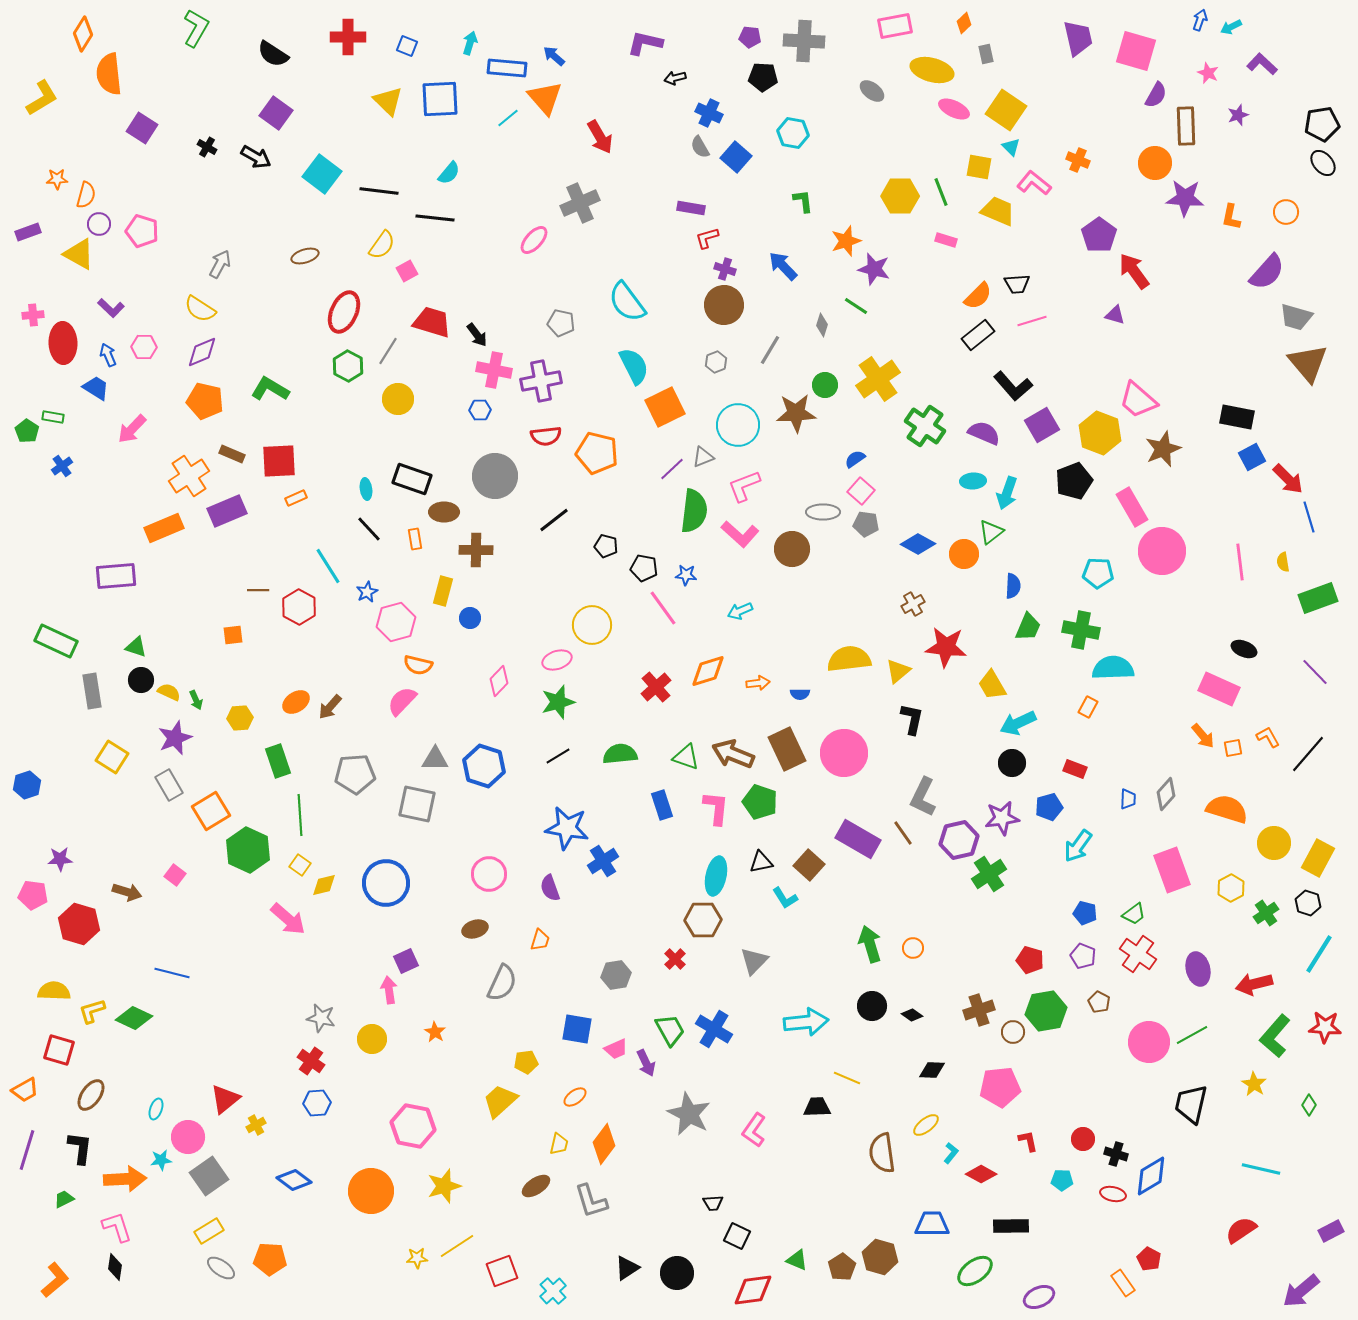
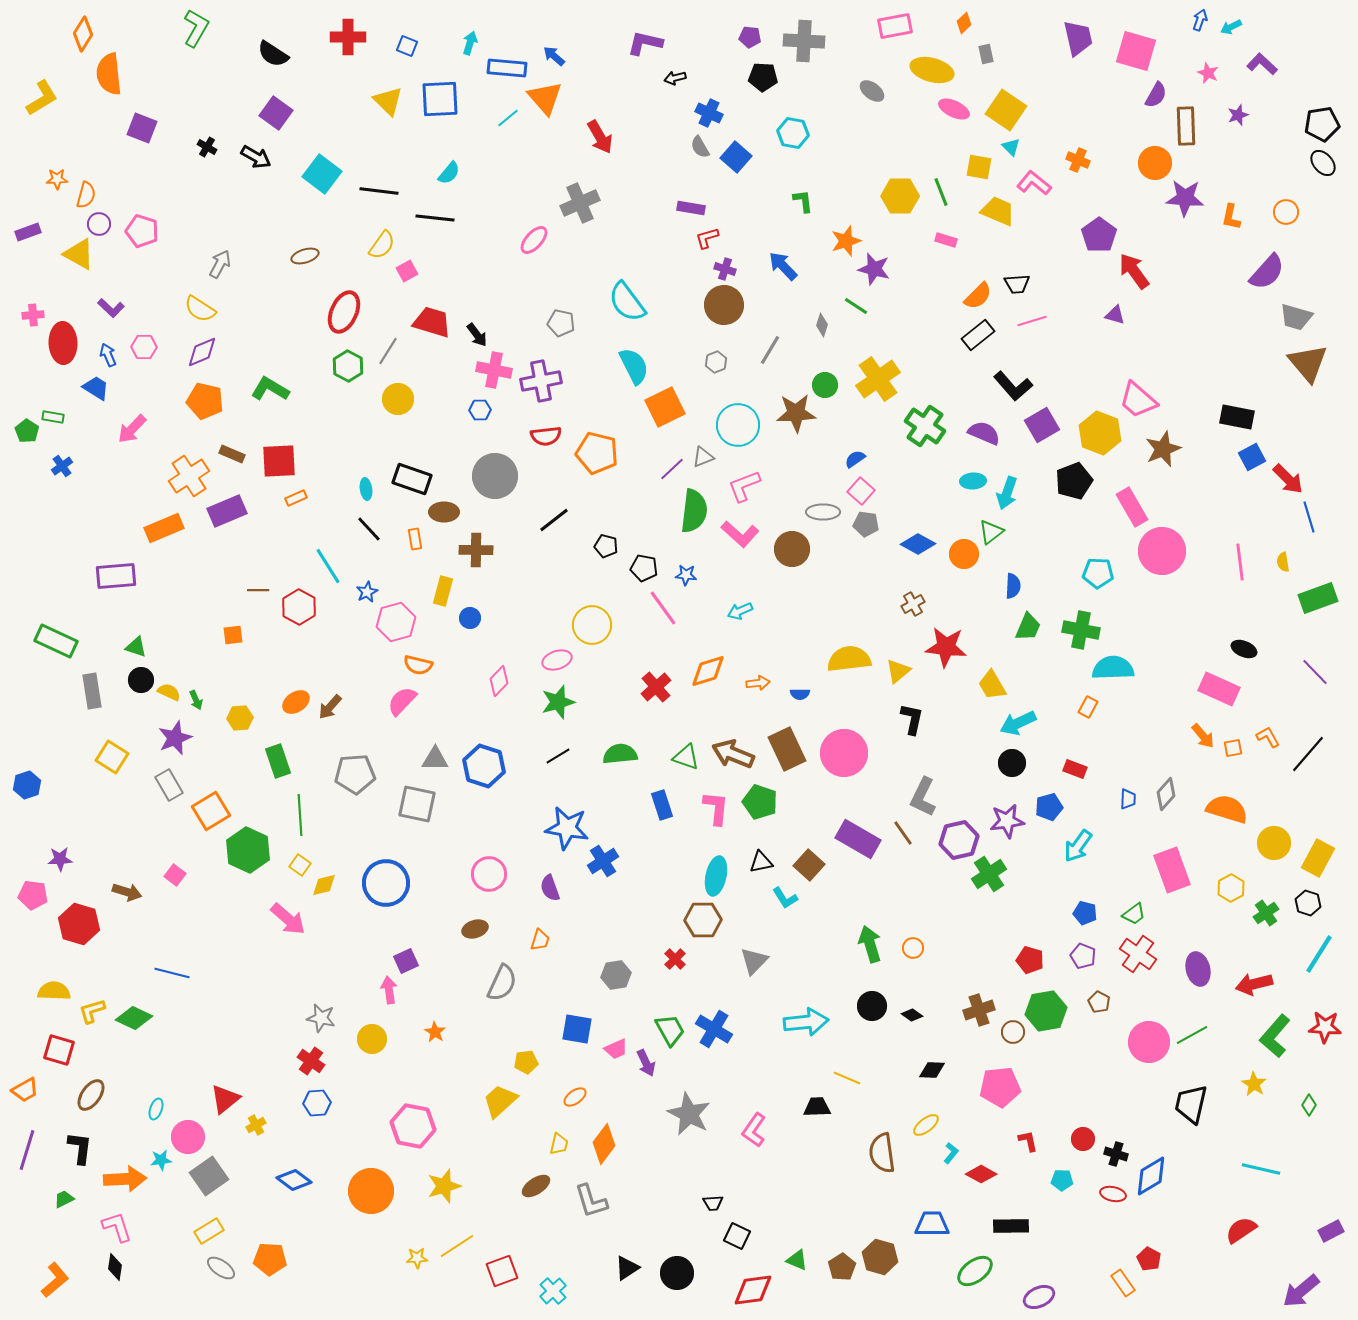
purple square at (142, 128): rotated 12 degrees counterclockwise
purple star at (1002, 818): moved 5 px right, 3 px down
